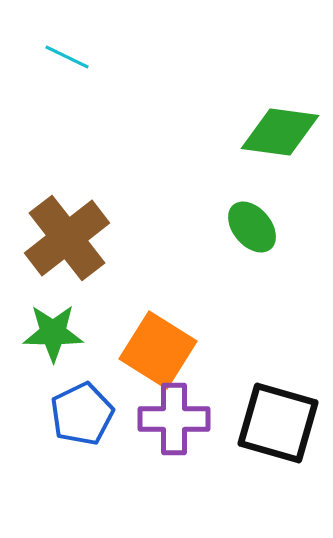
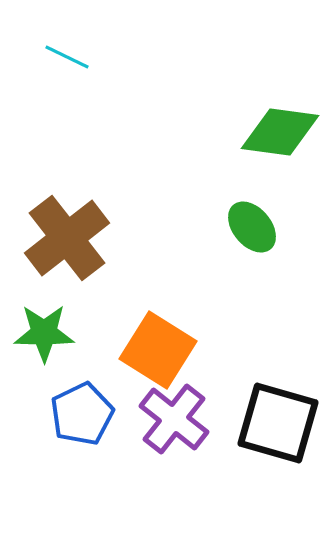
green star: moved 9 px left
purple cross: rotated 38 degrees clockwise
